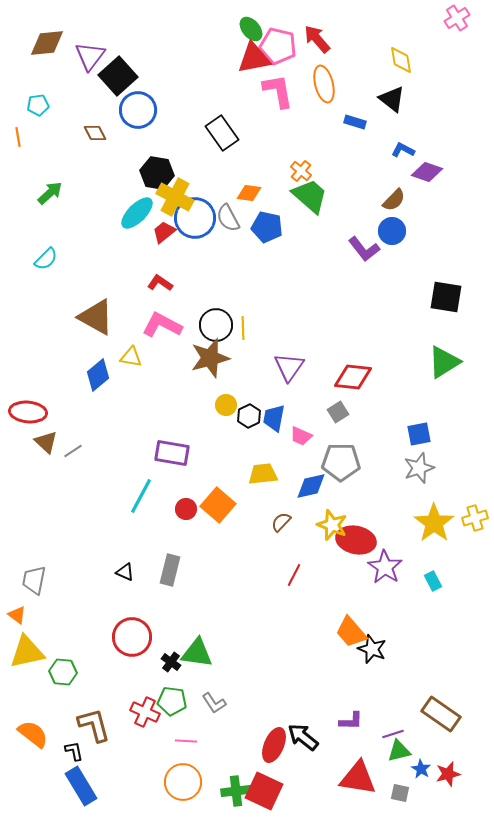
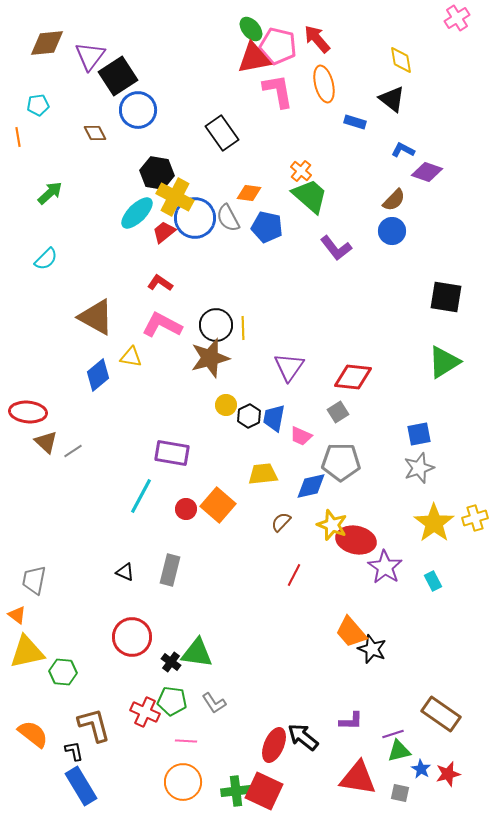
black square at (118, 76): rotated 9 degrees clockwise
purple L-shape at (364, 249): moved 28 px left, 1 px up
